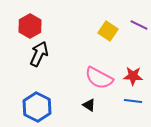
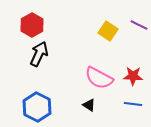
red hexagon: moved 2 px right, 1 px up
blue line: moved 3 px down
